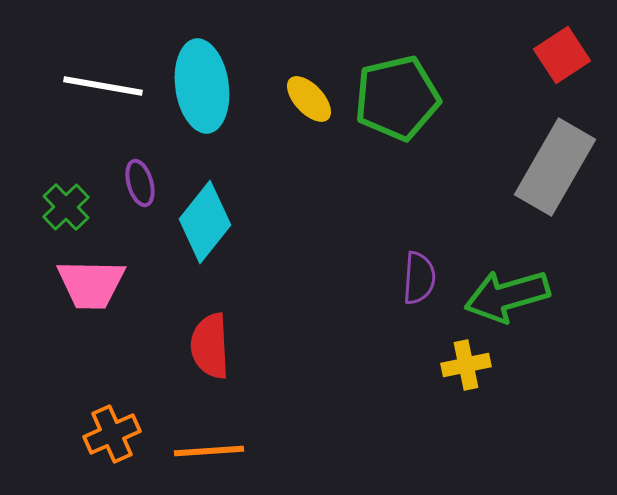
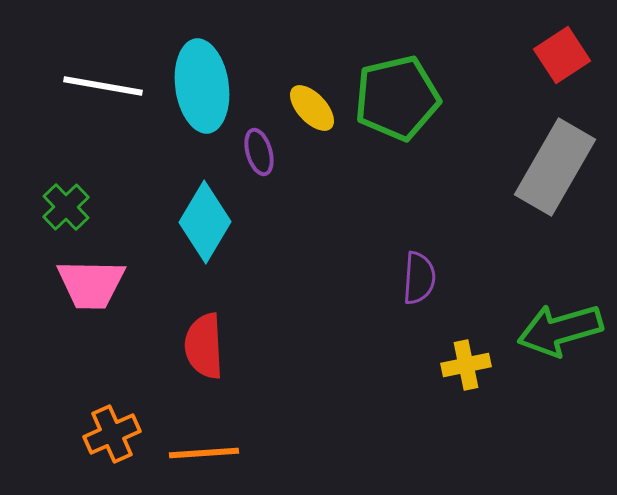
yellow ellipse: moved 3 px right, 9 px down
purple ellipse: moved 119 px right, 31 px up
cyan diamond: rotated 8 degrees counterclockwise
green arrow: moved 53 px right, 34 px down
red semicircle: moved 6 px left
orange line: moved 5 px left, 2 px down
